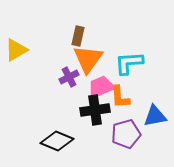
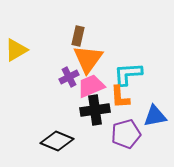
cyan L-shape: moved 1 px left, 11 px down
pink trapezoid: moved 10 px left, 1 px up
